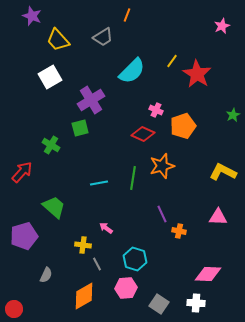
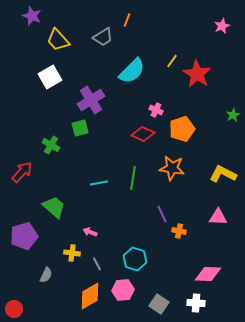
orange line: moved 5 px down
orange pentagon: moved 1 px left, 3 px down
orange star: moved 10 px right, 2 px down; rotated 25 degrees clockwise
yellow L-shape: moved 2 px down
pink arrow: moved 16 px left, 4 px down; rotated 16 degrees counterclockwise
yellow cross: moved 11 px left, 8 px down
pink hexagon: moved 3 px left, 2 px down
orange diamond: moved 6 px right
